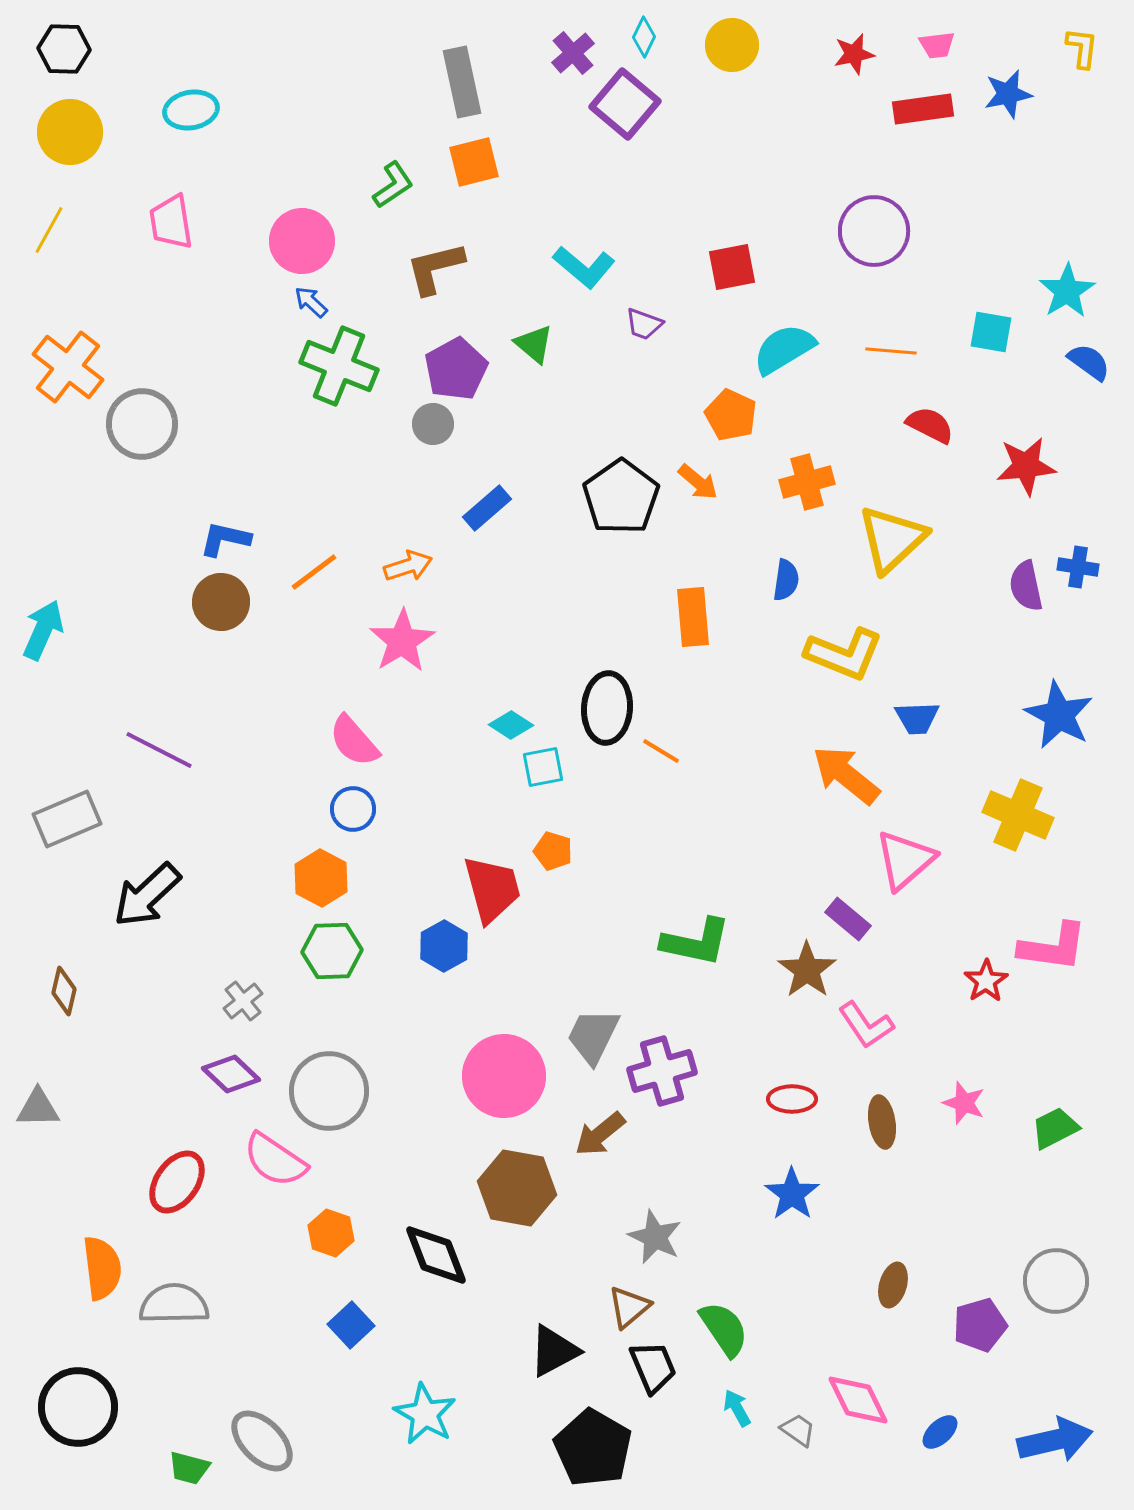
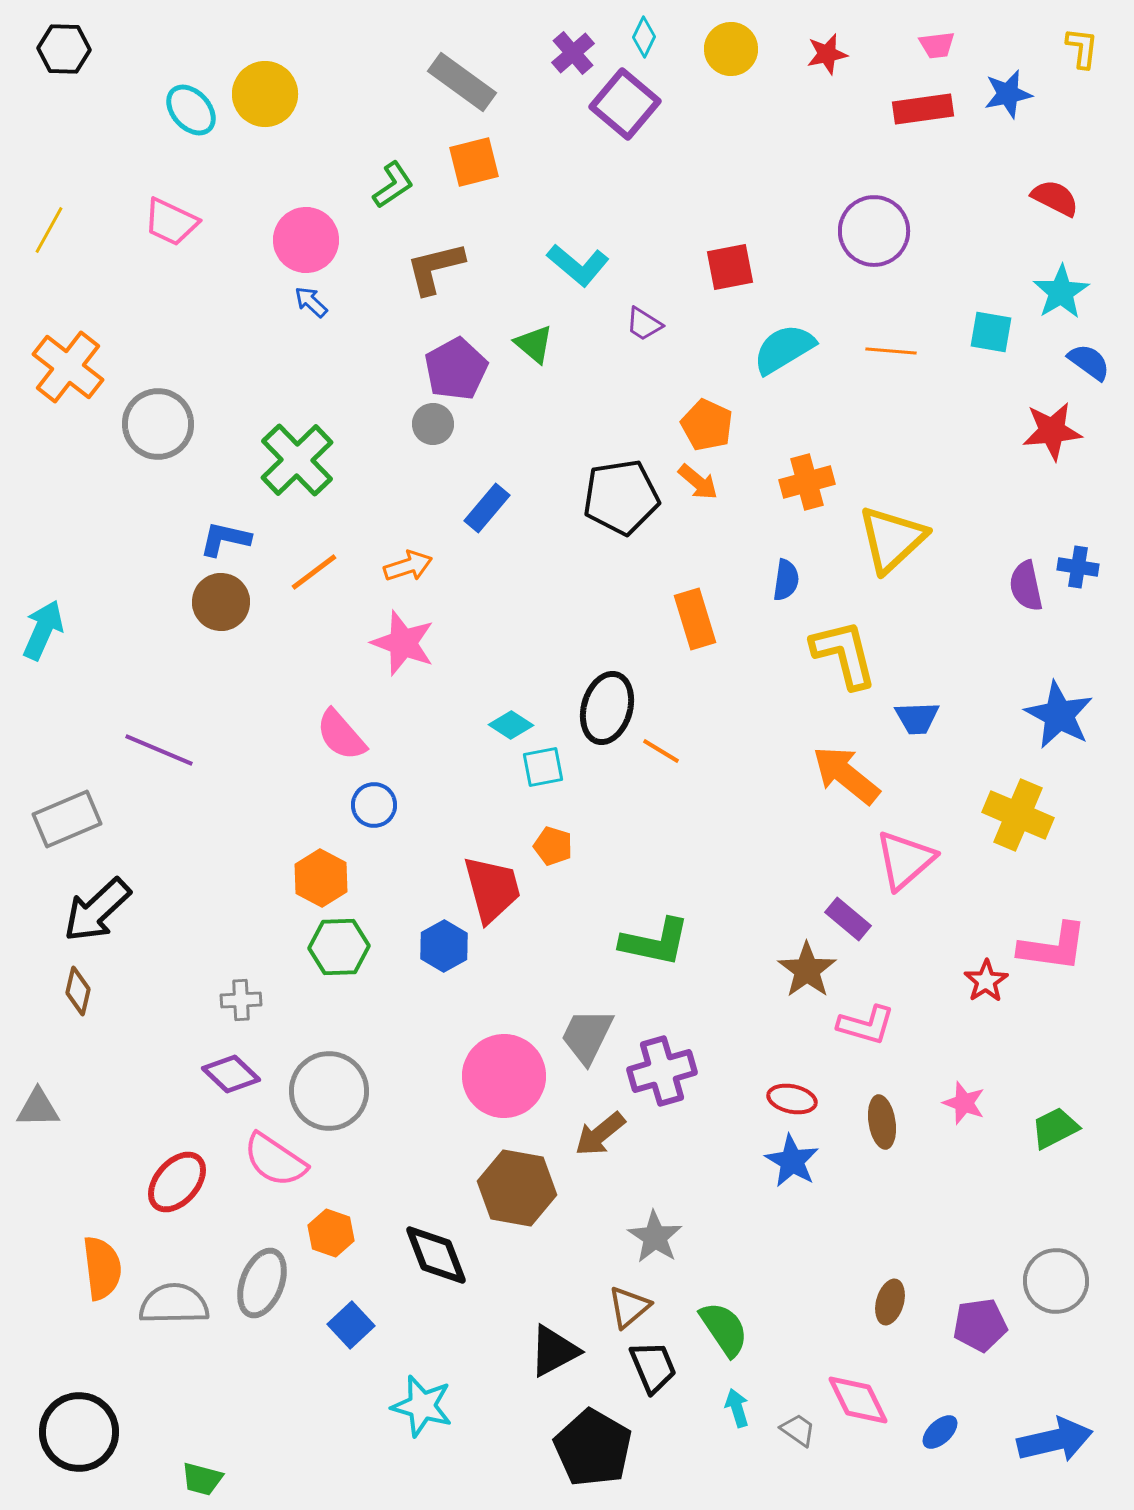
yellow circle at (732, 45): moved 1 px left, 4 px down
red star at (854, 54): moved 27 px left
gray rectangle at (462, 82): rotated 42 degrees counterclockwise
cyan ellipse at (191, 110): rotated 58 degrees clockwise
yellow circle at (70, 132): moved 195 px right, 38 px up
pink trapezoid at (171, 222): rotated 56 degrees counterclockwise
pink circle at (302, 241): moved 4 px right, 1 px up
cyan L-shape at (584, 267): moved 6 px left, 2 px up
red square at (732, 267): moved 2 px left
cyan star at (1067, 291): moved 6 px left, 1 px down
purple trapezoid at (644, 324): rotated 12 degrees clockwise
green cross at (339, 366): moved 42 px left, 94 px down; rotated 24 degrees clockwise
orange pentagon at (731, 415): moved 24 px left, 10 px down
gray circle at (142, 424): moved 16 px right
red semicircle at (930, 425): moved 125 px right, 227 px up
red star at (1026, 466): moved 26 px right, 35 px up
black pentagon at (621, 497): rotated 26 degrees clockwise
blue rectangle at (487, 508): rotated 9 degrees counterclockwise
orange rectangle at (693, 617): moved 2 px right, 2 px down; rotated 12 degrees counterclockwise
pink star at (402, 641): moved 1 px right, 2 px down; rotated 20 degrees counterclockwise
yellow L-shape at (844, 654): rotated 126 degrees counterclockwise
black ellipse at (607, 708): rotated 12 degrees clockwise
pink semicircle at (354, 741): moved 13 px left, 6 px up
purple line at (159, 750): rotated 4 degrees counterclockwise
blue circle at (353, 809): moved 21 px right, 4 px up
orange pentagon at (553, 851): moved 5 px up
black arrow at (147, 895): moved 50 px left, 15 px down
green L-shape at (696, 942): moved 41 px left
green hexagon at (332, 951): moved 7 px right, 4 px up
brown diamond at (64, 991): moved 14 px right
gray cross at (243, 1001): moved 2 px left, 1 px up; rotated 36 degrees clockwise
pink L-shape at (866, 1025): rotated 40 degrees counterclockwise
gray trapezoid at (593, 1036): moved 6 px left
red ellipse at (792, 1099): rotated 12 degrees clockwise
red ellipse at (177, 1182): rotated 6 degrees clockwise
blue star at (792, 1194): moved 33 px up; rotated 6 degrees counterclockwise
gray star at (655, 1237): rotated 8 degrees clockwise
brown ellipse at (893, 1285): moved 3 px left, 17 px down
purple pentagon at (980, 1325): rotated 8 degrees clockwise
black circle at (78, 1407): moved 1 px right, 25 px down
cyan arrow at (737, 1408): rotated 12 degrees clockwise
cyan star at (425, 1414): moved 3 px left, 8 px up; rotated 14 degrees counterclockwise
gray ellipse at (262, 1441): moved 158 px up; rotated 66 degrees clockwise
green trapezoid at (189, 1468): moved 13 px right, 11 px down
